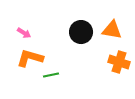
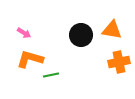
black circle: moved 3 px down
orange L-shape: moved 1 px down
orange cross: rotated 30 degrees counterclockwise
